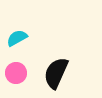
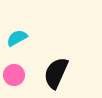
pink circle: moved 2 px left, 2 px down
